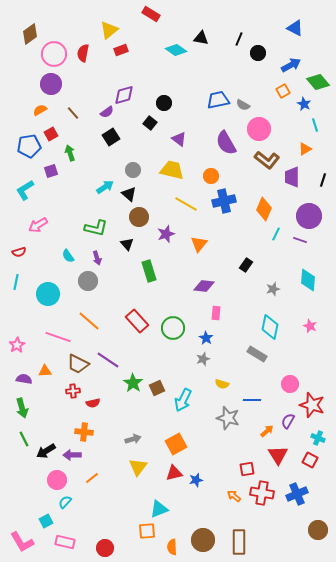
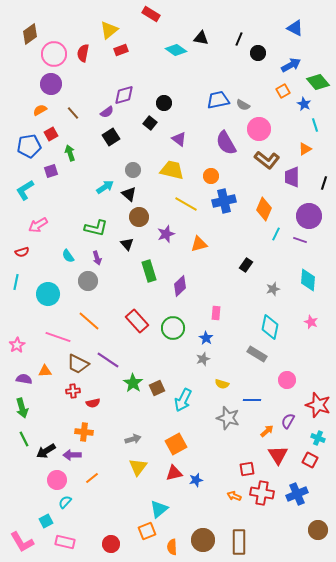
black line at (323, 180): moved 1 px right, 3 px down
orange triangle at (199, 244): rotated 36 degrees clockwise
red semicircle at (19, 252): moved 3 px right
purple diamond at (204, 286): moved 24 px left; rotated 50 degrees counterclockwise
pink star at (310, 326): moved 1 px right, 4 px up
pink circle at (290, 384): moved 3 px left, 4 px up
red star at (312, 405): moved 6 px right
orange arrow at (234, 496): rotated 16 degrees counterclockwise
cyan triangle at (159, 509): rotated 18 degrees counterclockwise
orange square at (147, 531): rotated 18 degrees counterclockwise
red circle at (105, 548): moved 6 px right, 4 px up
